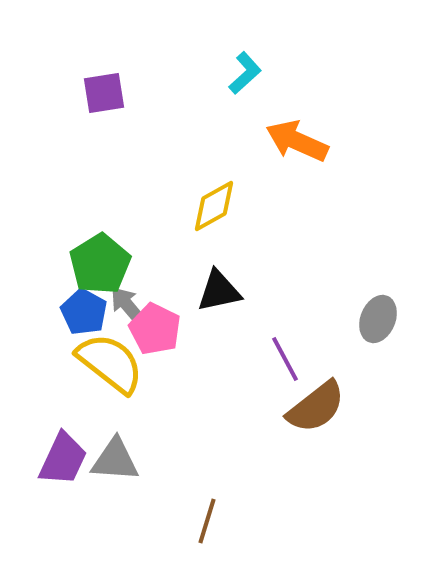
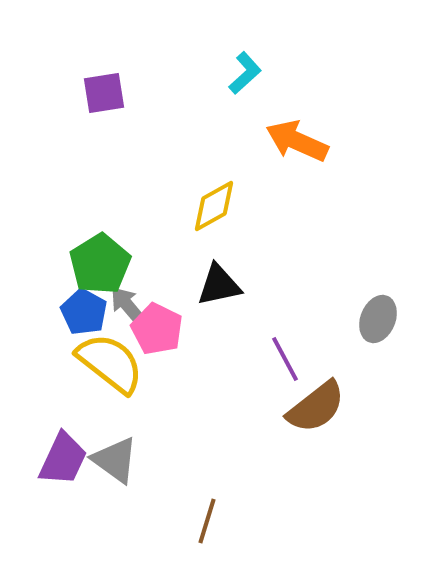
black triangle: moved 6 px up
pink pentagon: moved 2 px right
gray triangle: rotated 32 degrees clockwise
